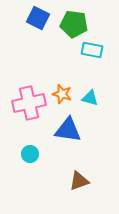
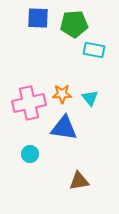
blue square: rotated 25 degrees counterclockwise
green pentagon: rotated 12 degrees counterclockwise
cyan rectangle: moved 2 px right
orange star: rotated 18 degrees counterclockwise
cyan triangle: rotated 36 degrees clockwise
blue triangle: moved 4 px left, 2 px up
brown triangle: rotated 10 degrees clockwise
